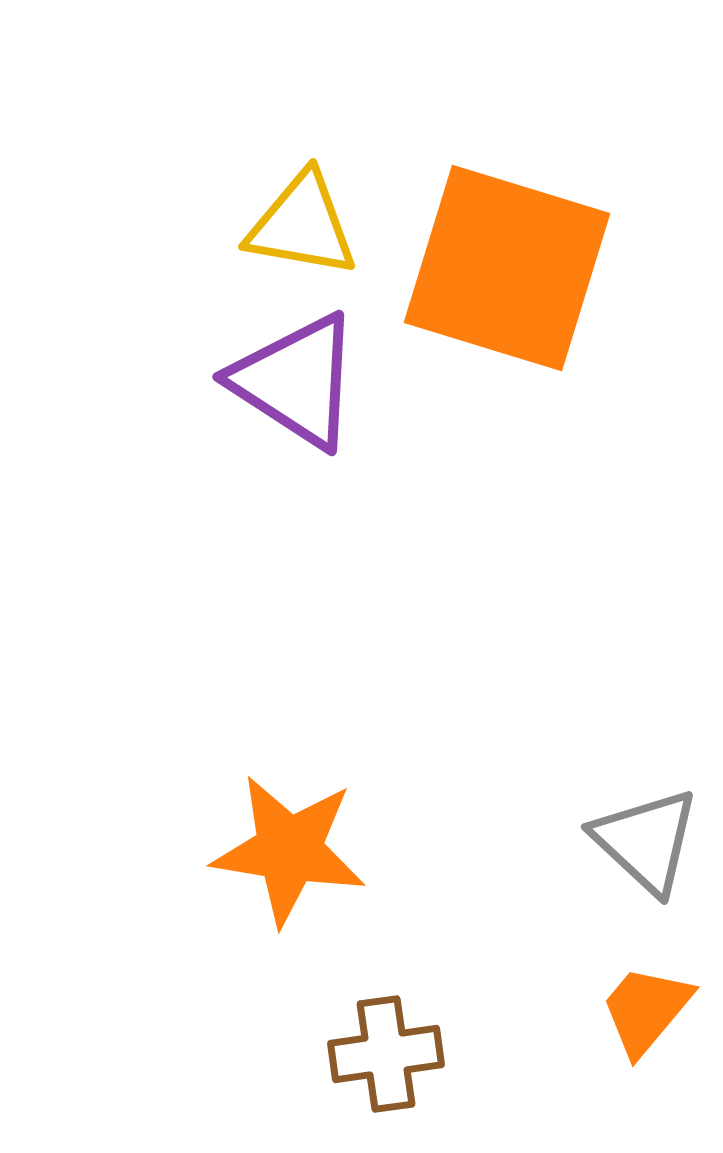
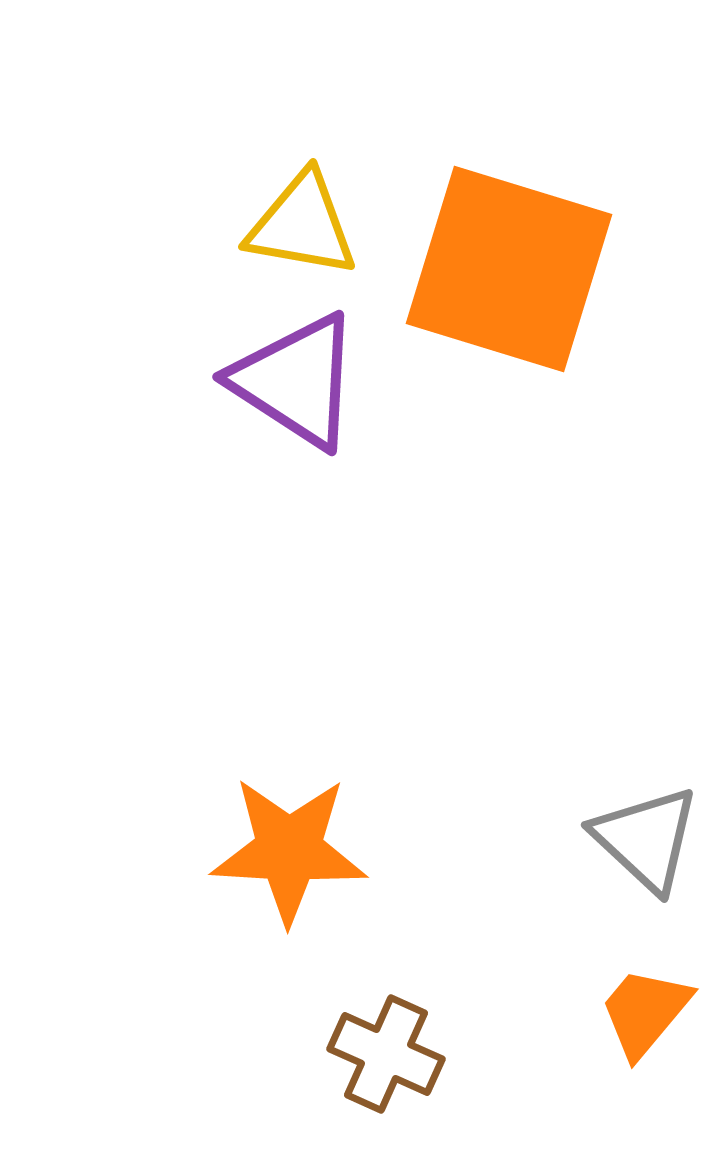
orange square: moved 2 px right, 1 px down
gray triangle: moved 2 px up
orange star: rotated 6 degrees counterclockwise
orange trapezoid: moved 1 px left, 2 px down
brown cross: rotated 32 degrees clockwise
